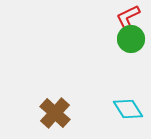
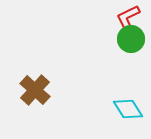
brown cross: moved 20 px left, 23 px up
